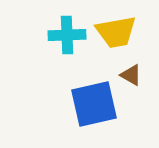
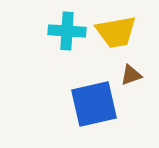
cyan cross: moved 4 px up; rotated 6 degrees clockwise
brown triangle: rotated 50 degrees counterclockwise
